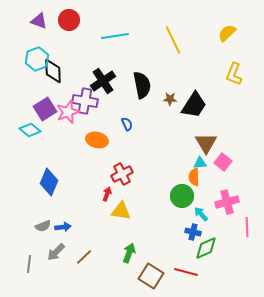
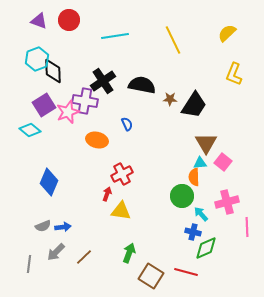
black semicircle: rotated 68 degrees counterclockwise
purple square: moved 1 px left, 4 px up
